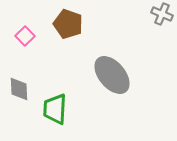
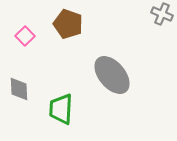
green trapezoid: moved 6 px right
